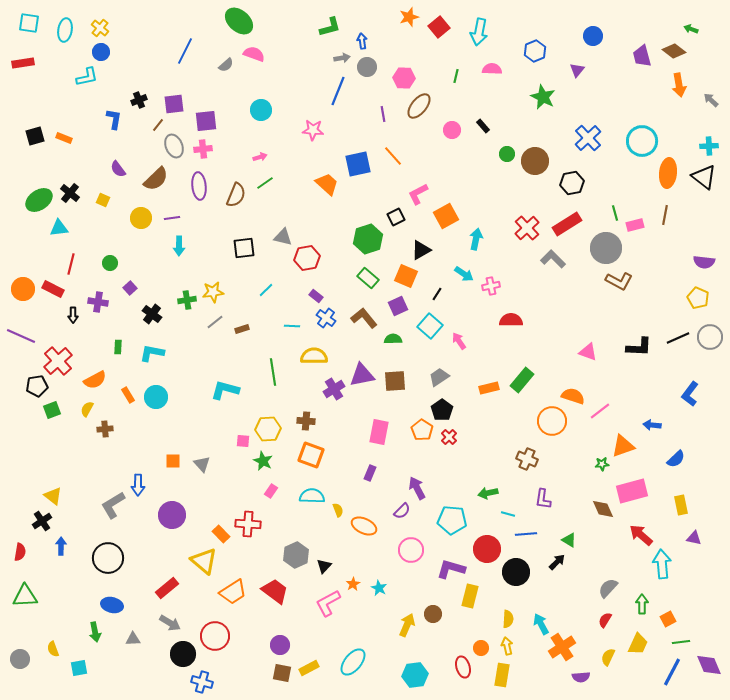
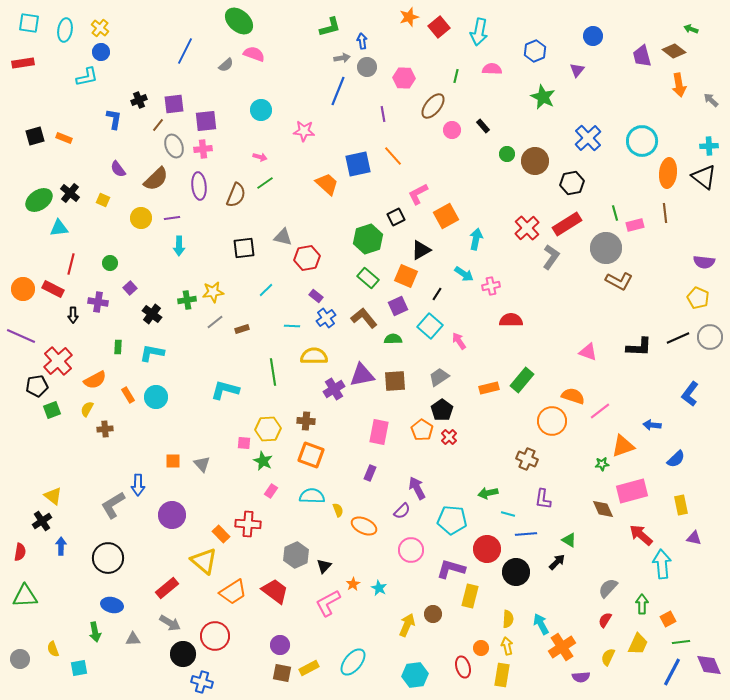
brown ellipse at (419, 106): moved 14 px right
pink star at (313, 130): moved 9 px left, 1 px down
pink arrow at (260, 157): rotated 32 degrees clockwise
brown line at (665, 215): moved 2 px up; rotated 18 degrees counterclockwise
gray L-shape at (553, 259): moved 2 px left, 2 px up; rotated 80 degrees clockwise
blue cross at (326, 318): rotated 18 degrees clockwise
pink square at (243, 441): moved 1 px right, 2 px down
